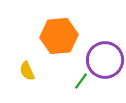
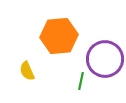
purple circle: moved 1 px up
green line: rotated 24 degrees counterclockwise
